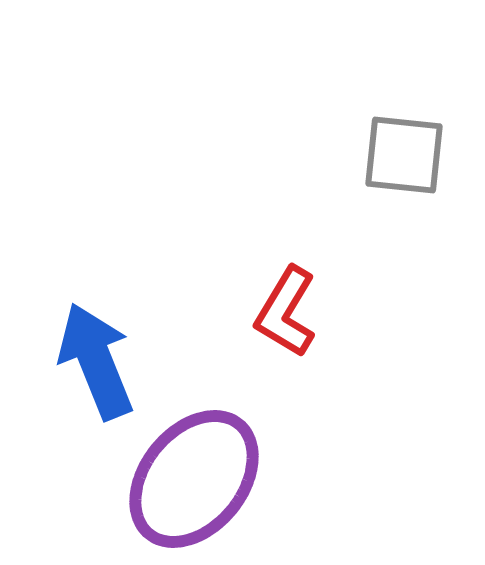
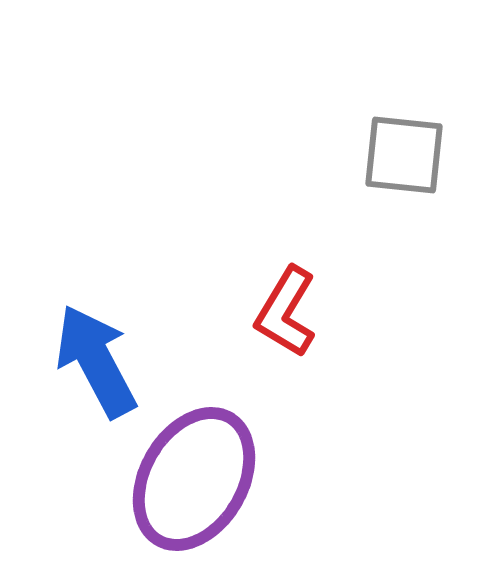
blue arrow: rotated 6 degrees counterclockwise
purple ellipse: rotated 9 degrees counterclockwise
